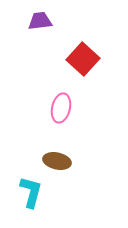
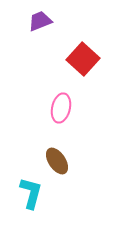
purple trapezoid: rotated 15 degrees counterclockwise
brown ellipse: rotated 44 degrees clockwise
cyan L-shape: moved 1 px down
